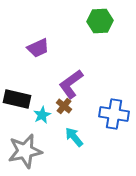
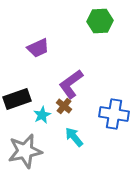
black rectangle: rotated 32 degrees counterclockwise
